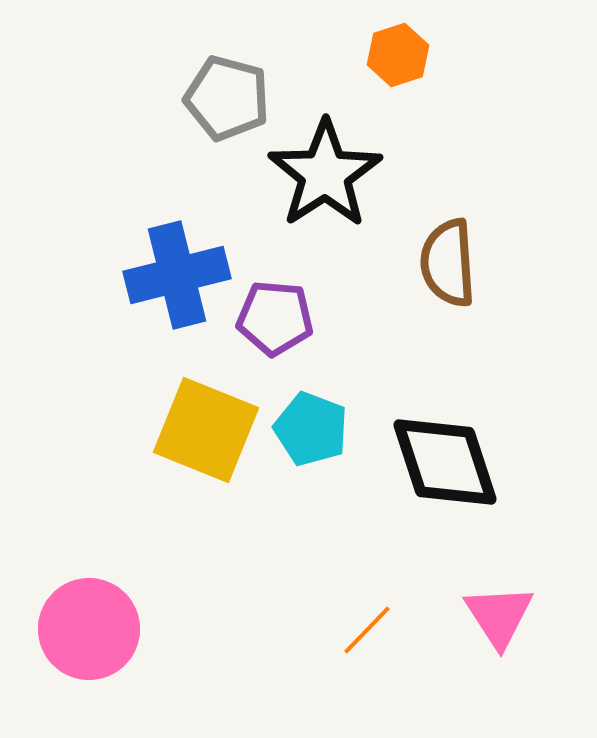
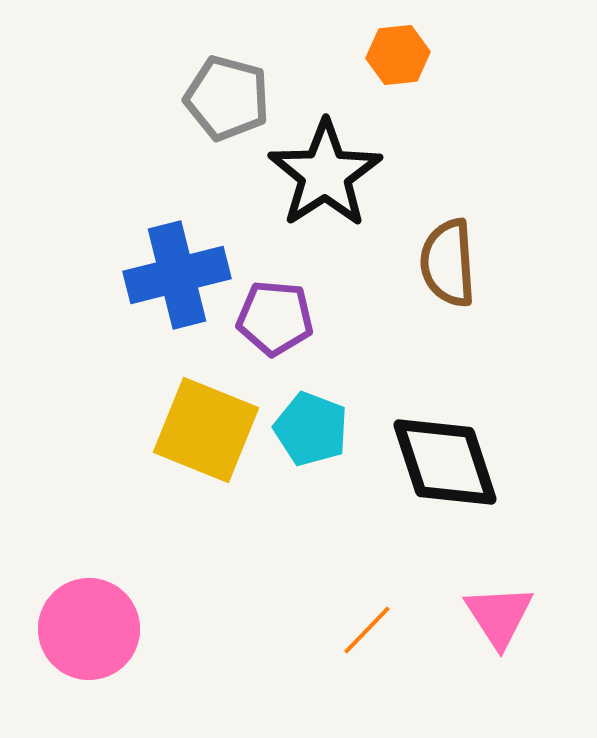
orange hexagon: rotated 12 degrees clockwise
